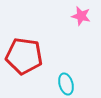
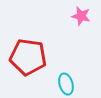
red pentagon: moved 4 px right, 1 px down
